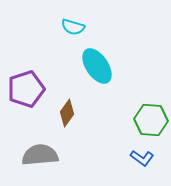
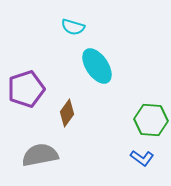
gray semicircle: rotated 6 degrees counterclockwise
